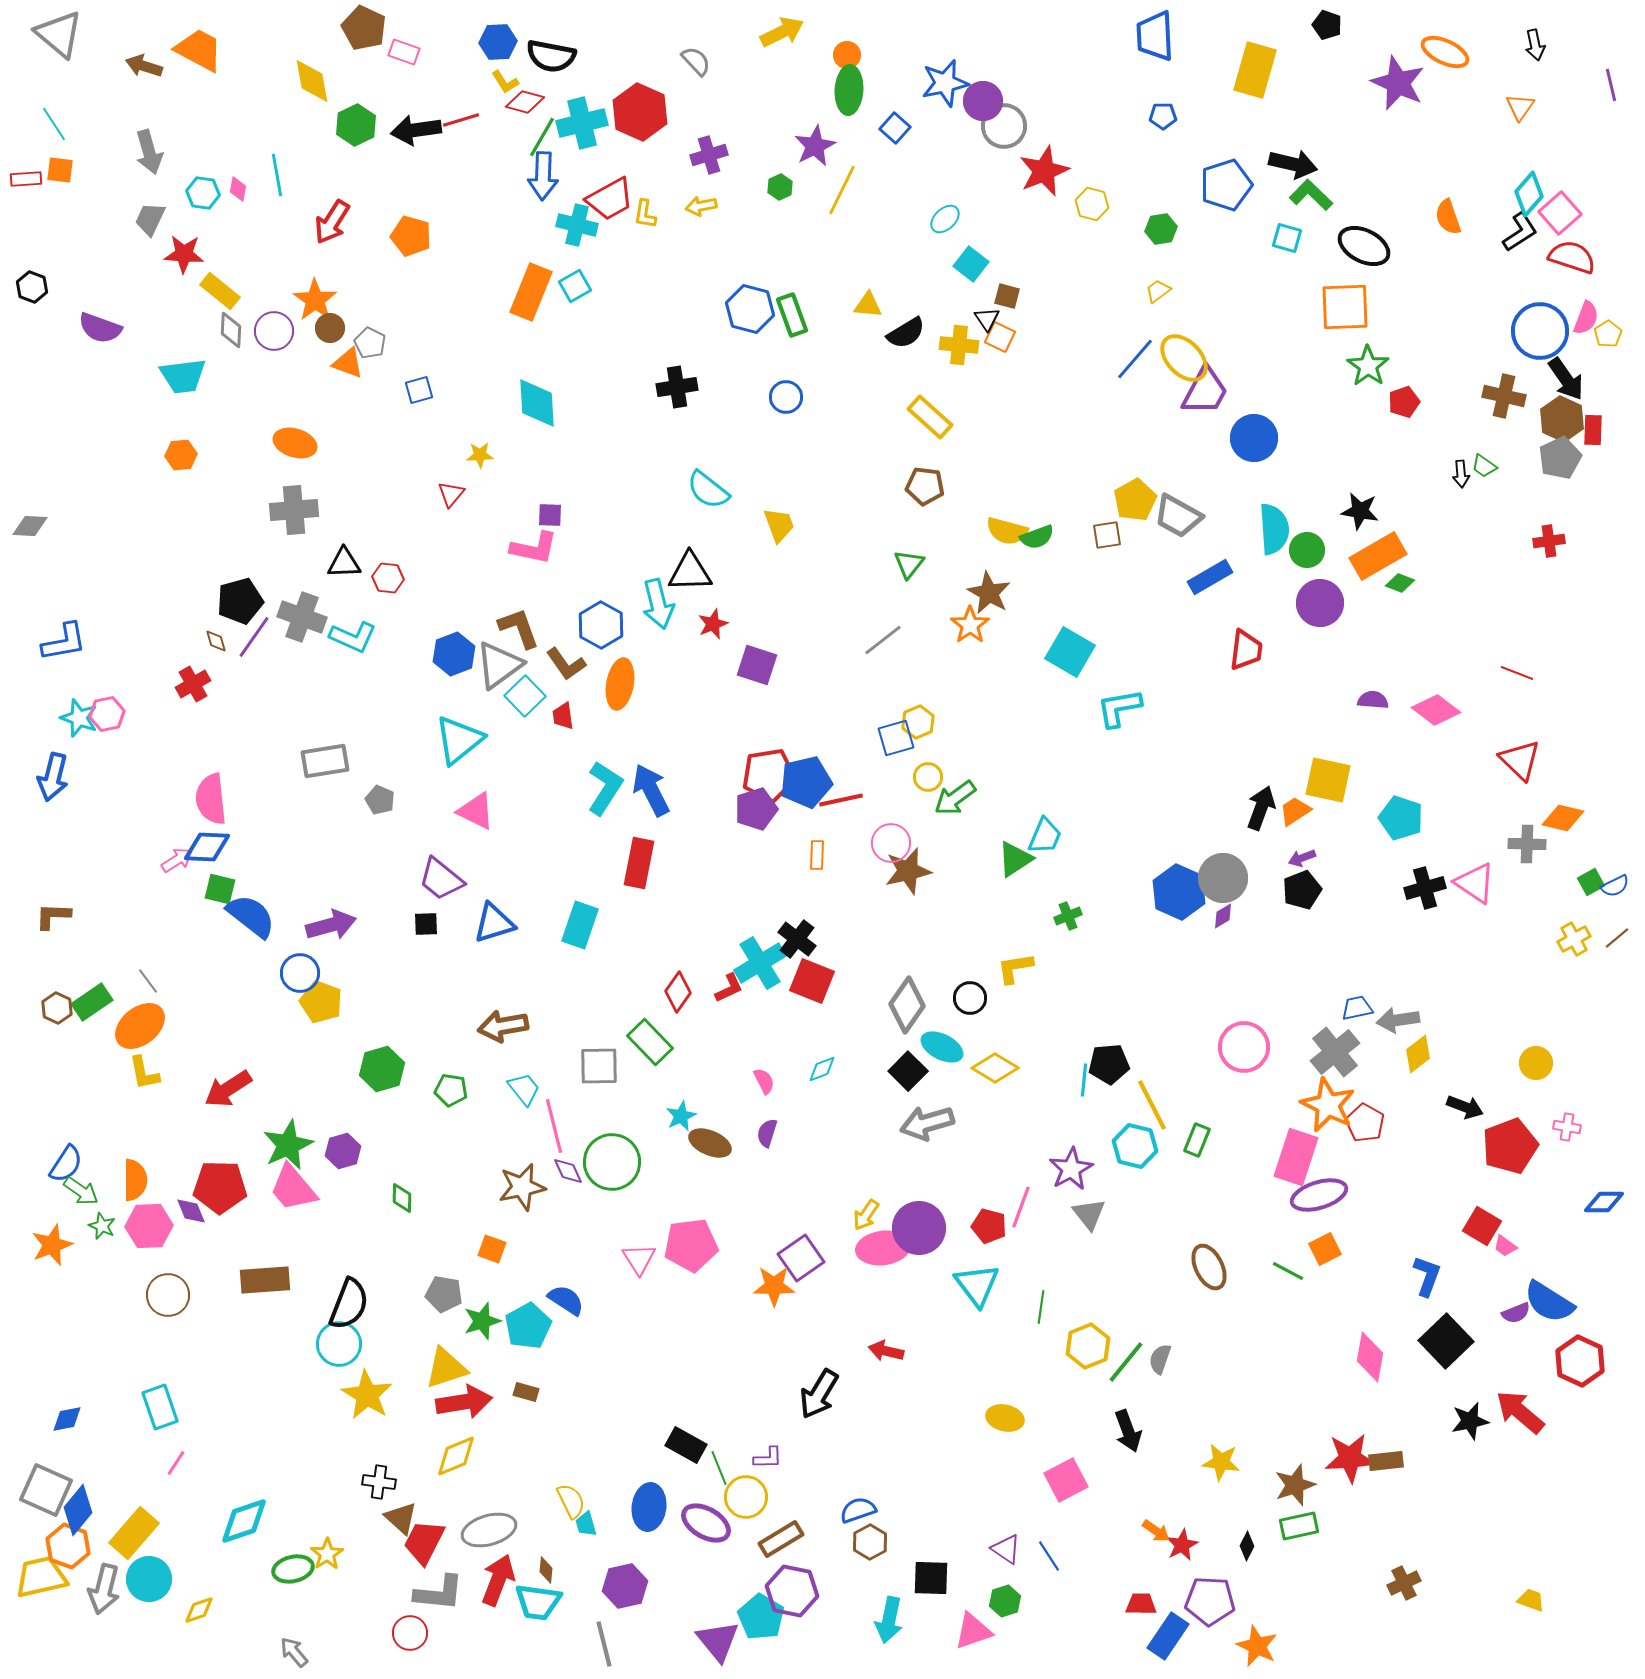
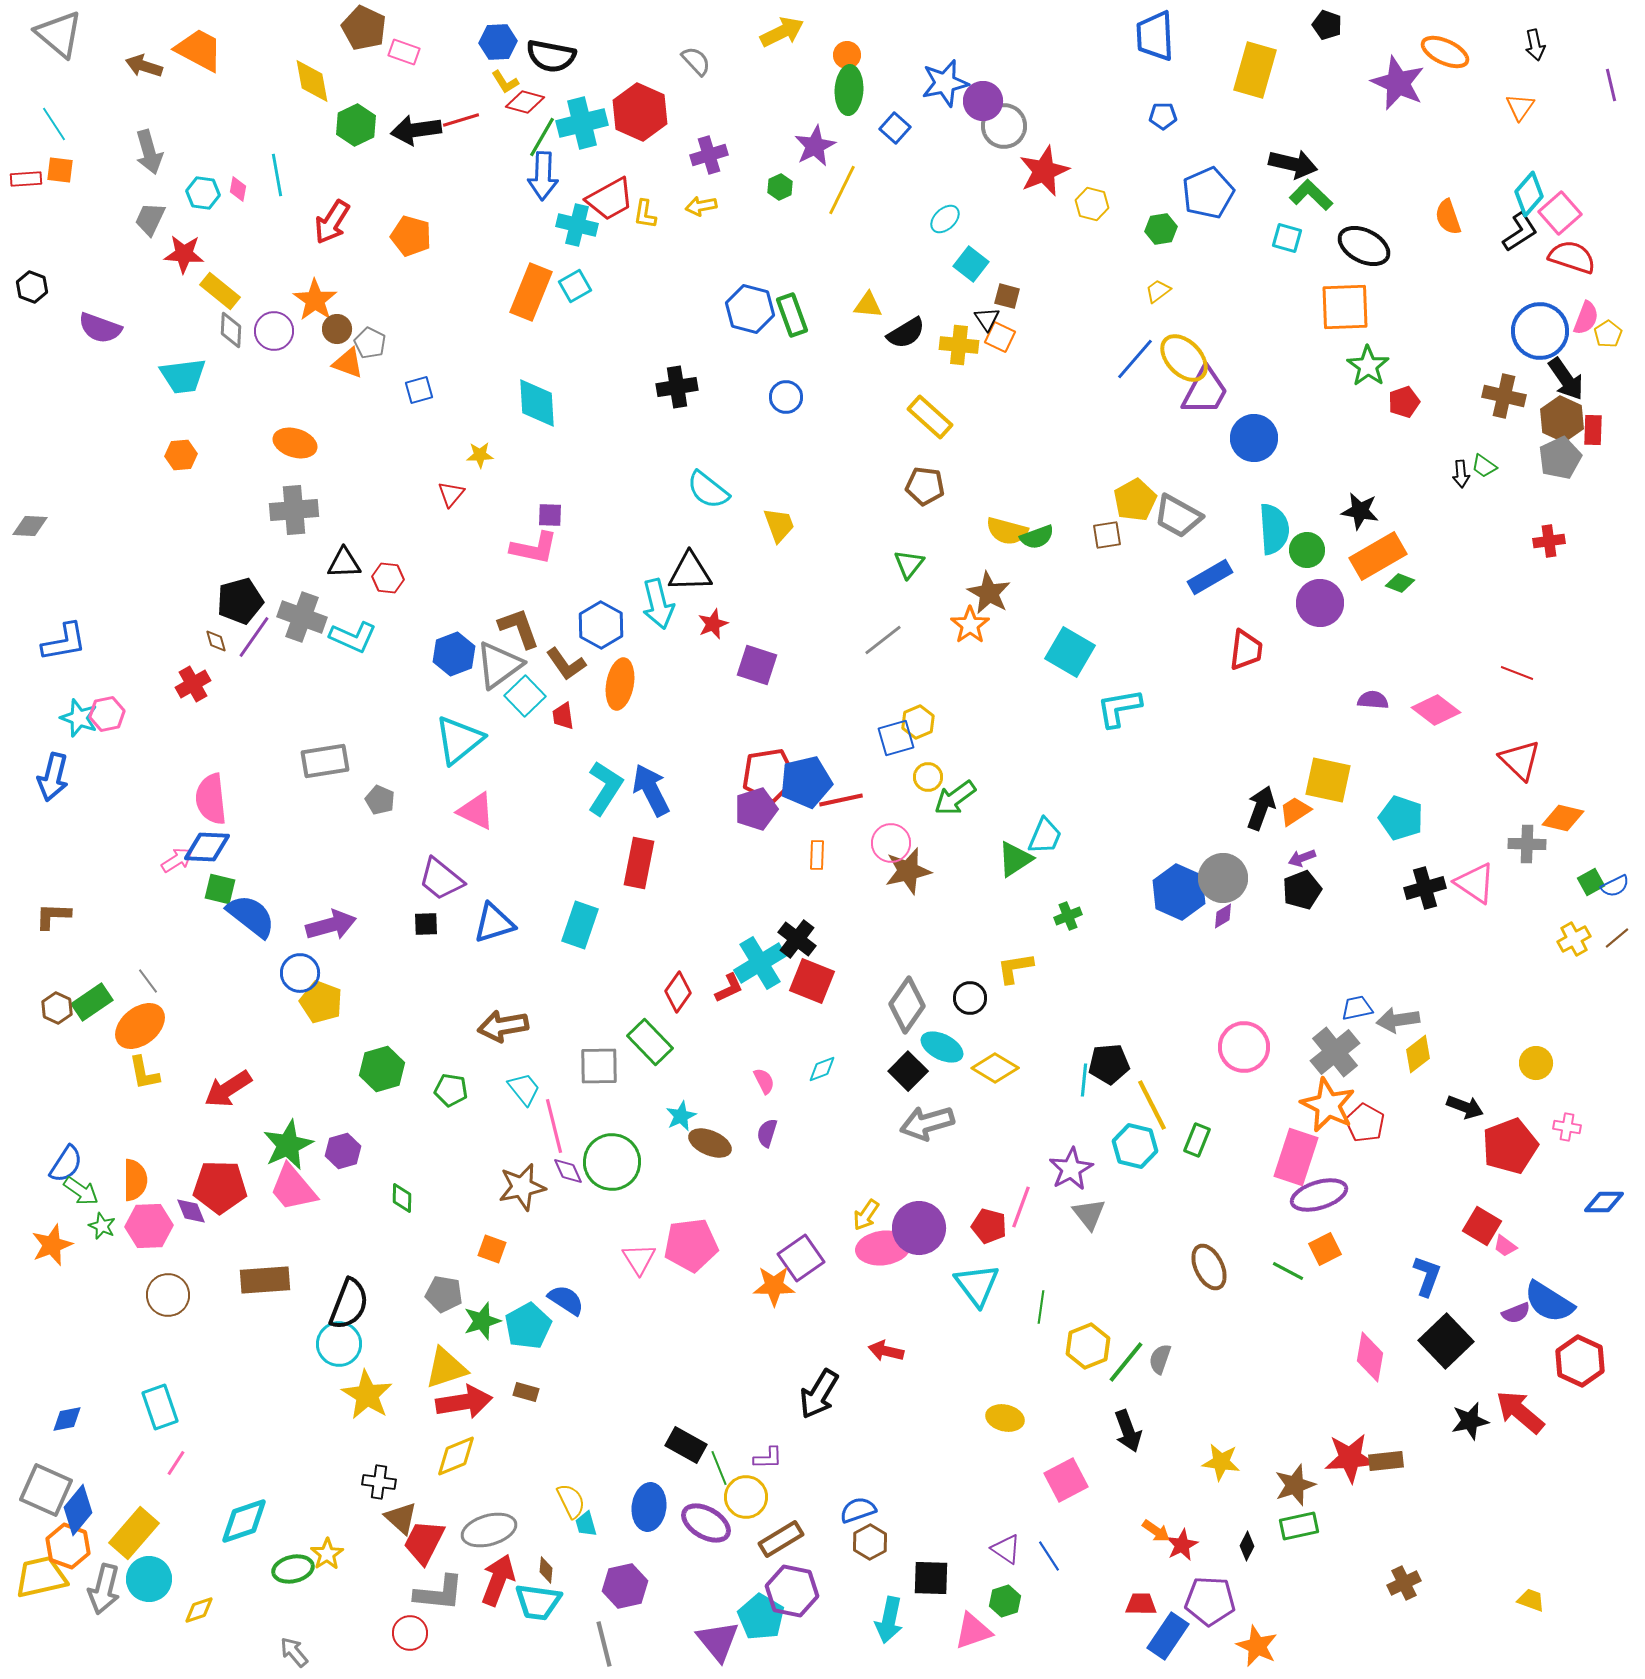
blue pentagon at (1226, 185): moved 18 px left, 8 px down; rotated 6 degrees counterclockwise
brown circle at (330, 328): moved 7 px right, 1 px down
